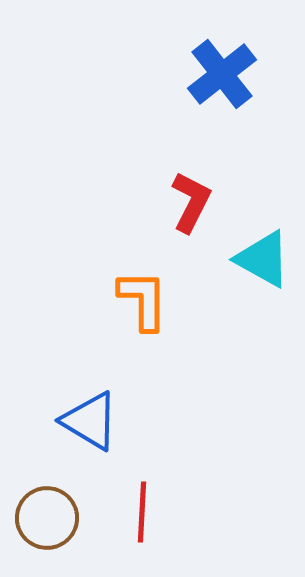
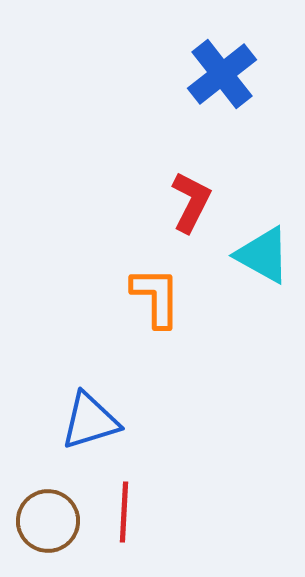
cyan triangle: moved 4 px up
orange L-shape: moved 13 px right, 3 px up
blue triangle: rotated 48 degrees counterclockwise
red line: moved 18 px left
brown circle: moved 1 px right, 3 px down
